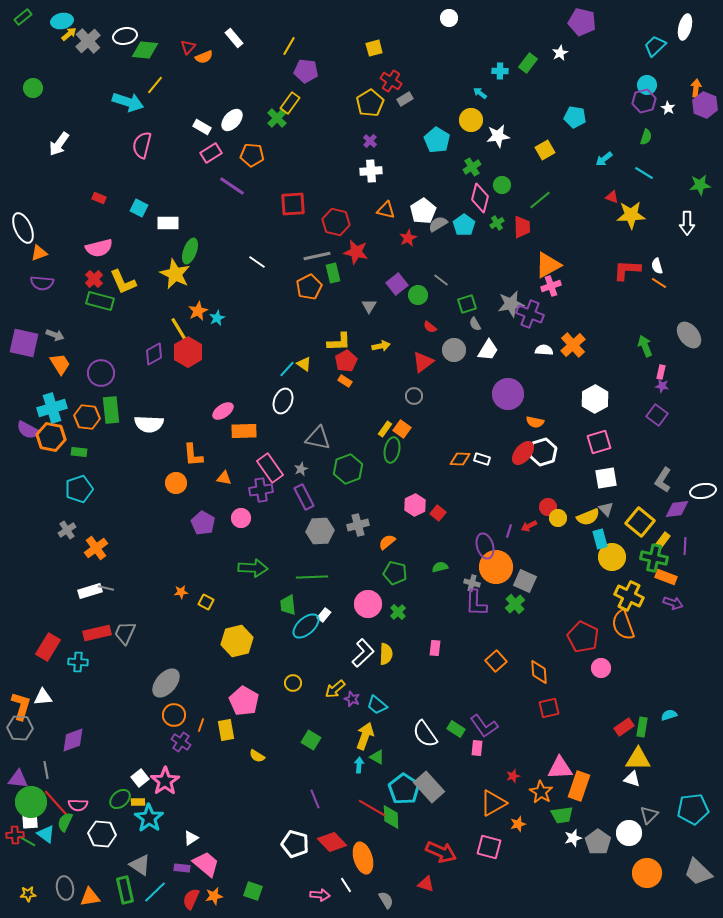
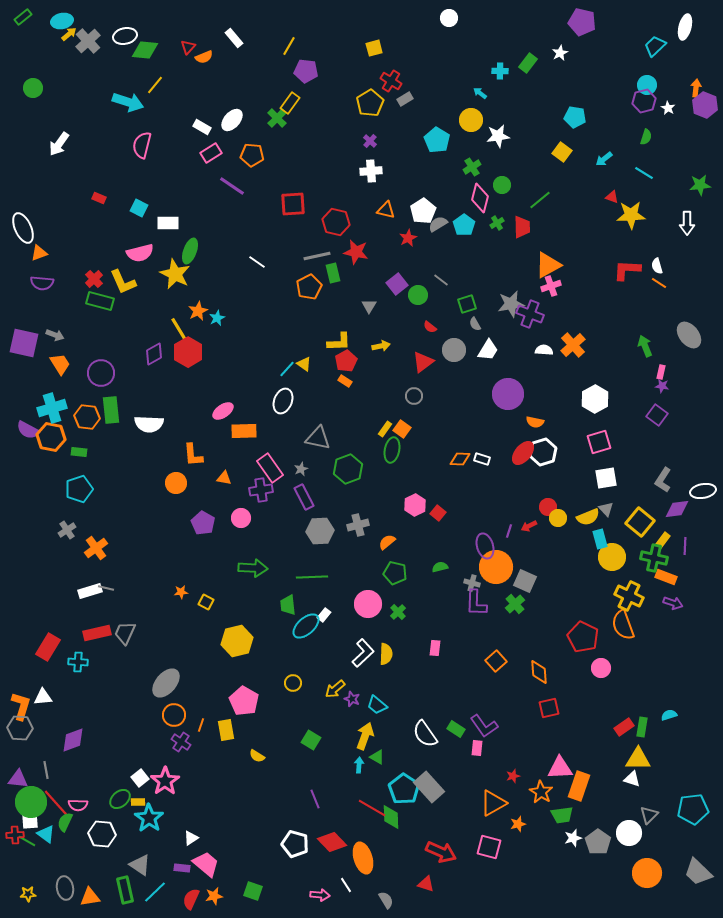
yellow square at (545, 150): moved 17 px right, 2 px down; rotated 24 degrees counterclockwise
pink semicircle at (99, 248): moved 41 px right, 5 px down
